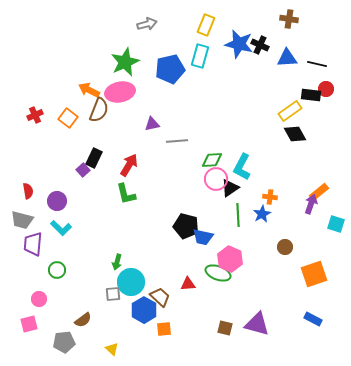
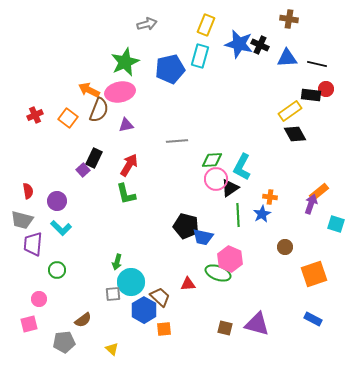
purple triangle at (152, 124): moved 26 px left, 1 px down
